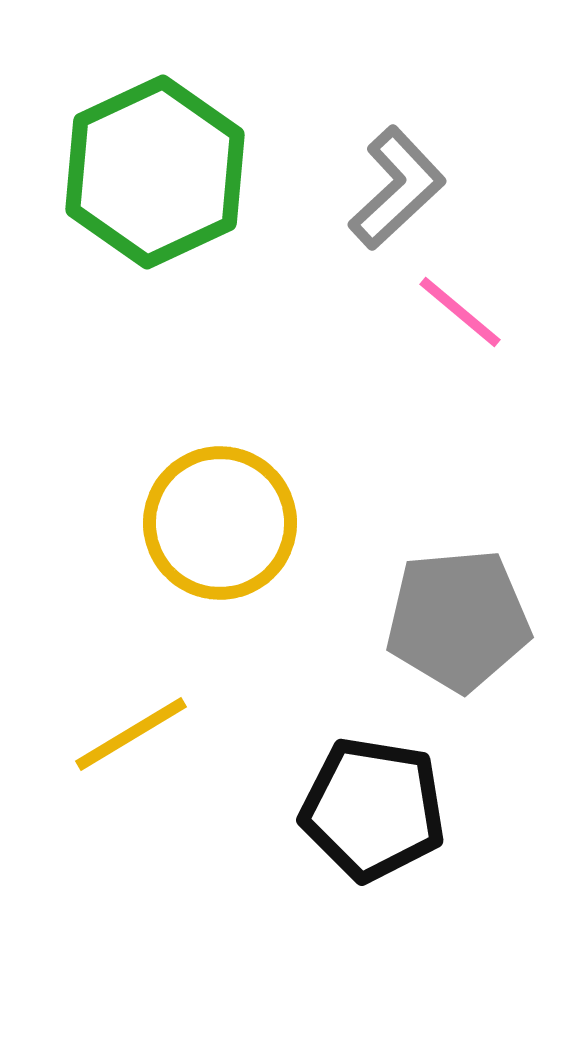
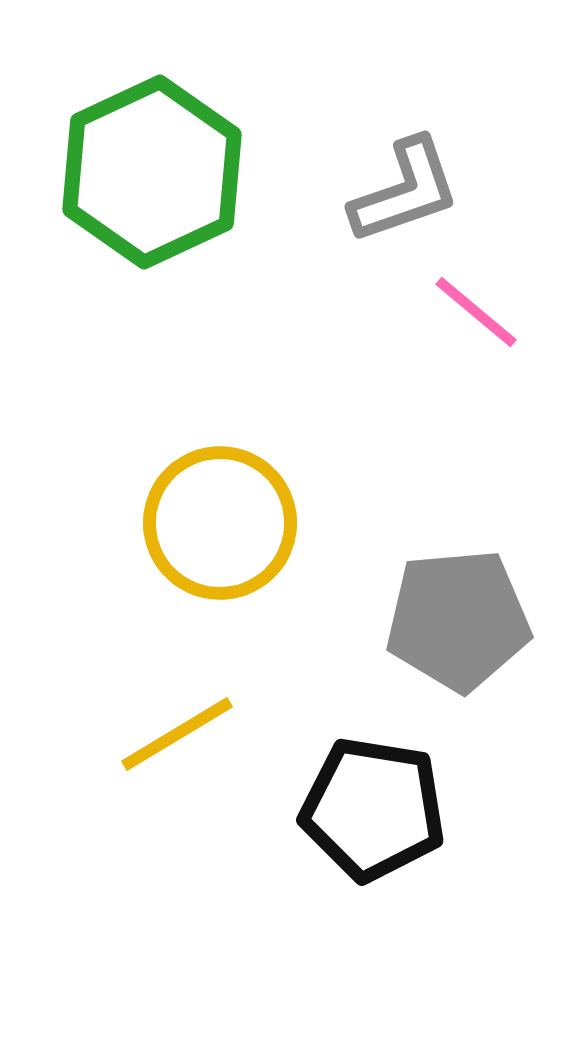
green hexagon: moved 3 px left
gray L-shape: moved 8 px right, 3 px down; rotated 24 degrees clockwise
pink line: moved 16 px right
yellow line: moved 46 px right
